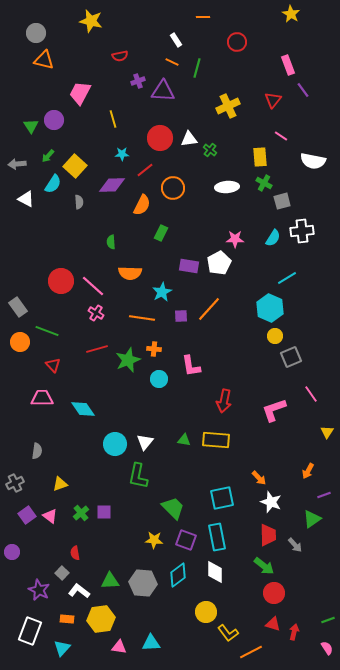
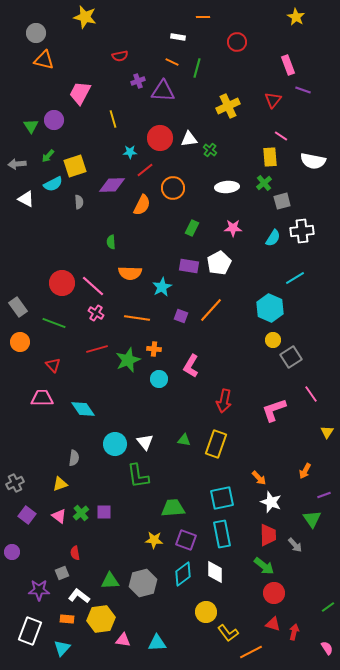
yellow star at (291, 14): moved 5 px right, 3 px down
yellow star at (91, 21): moved 6 px left, 4 px up
white rectangle at (176, 40): moved 2 px right, 3 px up; rotated 48 degrees counterclockwise
purple line at (303, 90): rotated 35 degrees counterclockwise
cyan star at (122, 154): moved 8 px right, 2 px up
yellow rectangle at (260, 157): moved 10 px right
yellow square at (75, 166): rotated 30 degrees clockwise
green cross at (264, 183): rotated 21 degrees clockwise
cyan semicircle at (53, 184): rotated 30 degrees clockwise
green rectangle at (161, 233): moved 31 px right, 5 px up
pink star at (235, 239): moved 2 px left, 11 px up
cyan line at (287, 278): moved 8 px right
red circle at (61, 281): moved 1 px right, 2 px down
cyan star at (162, 292): moved 5 px up
orange line at (209, 309): moved 2 px right, 1 px down
purple square at (181, 316): rotated 24 degrees clockwise
orange line at (142, 318): moved 5 px left
green line at (47, 331): moved 7 px right, 8 px up
yellow circle at (275, 336): moved 2 px left, 4 px down
gray square at (291, 357): rotated 10 degrees counterclockwise
pink L-shape at (191, 366): rotated 40 degrees clockwise
yellow rectangle at (216, 440): moved 4 px down; rotated 76 degrees counterclockwise
white triangle at (145, 442): rotated 18 degrees counterclockwise
gray semicircle at (37, 451): moved 37 px right, 7 px down
orange arrow at (308, 471): moved 3 px left
green L-shape at (138, 476): rotated 20 degrees counterclockwise
green trapezoid at (173, 508): rotated 50 degrees counterclockwise
purple square at (27, 515): rotated 18 degrees counterclockwise
pink triangle at (50, 516): moved 9 px right
green triangle at (312, 519): rotated 30 degrees counterclockwise
cyan rectangle at (217, 537): moved 5 px right, 3 px up
gray square at (62, 573): rotated 24 degrees clockwise
cyan diamond at (178, 575): moved 5 px right, 1 px up
gray hexagon at (143, 583): rotated 20 degrees counterclockwise
purple star at (39, 590): rotated 25 degrees counterclockwise
white L-shape at (79, 591): moved 5 px down
green line at (328, 620): moved 13 px up; rotated 16 degrees counterclockwise
cyan triangle at (151, 643): moved 6 px right
pink triangle at (119, 647): moved 4 px right, 7 px up
